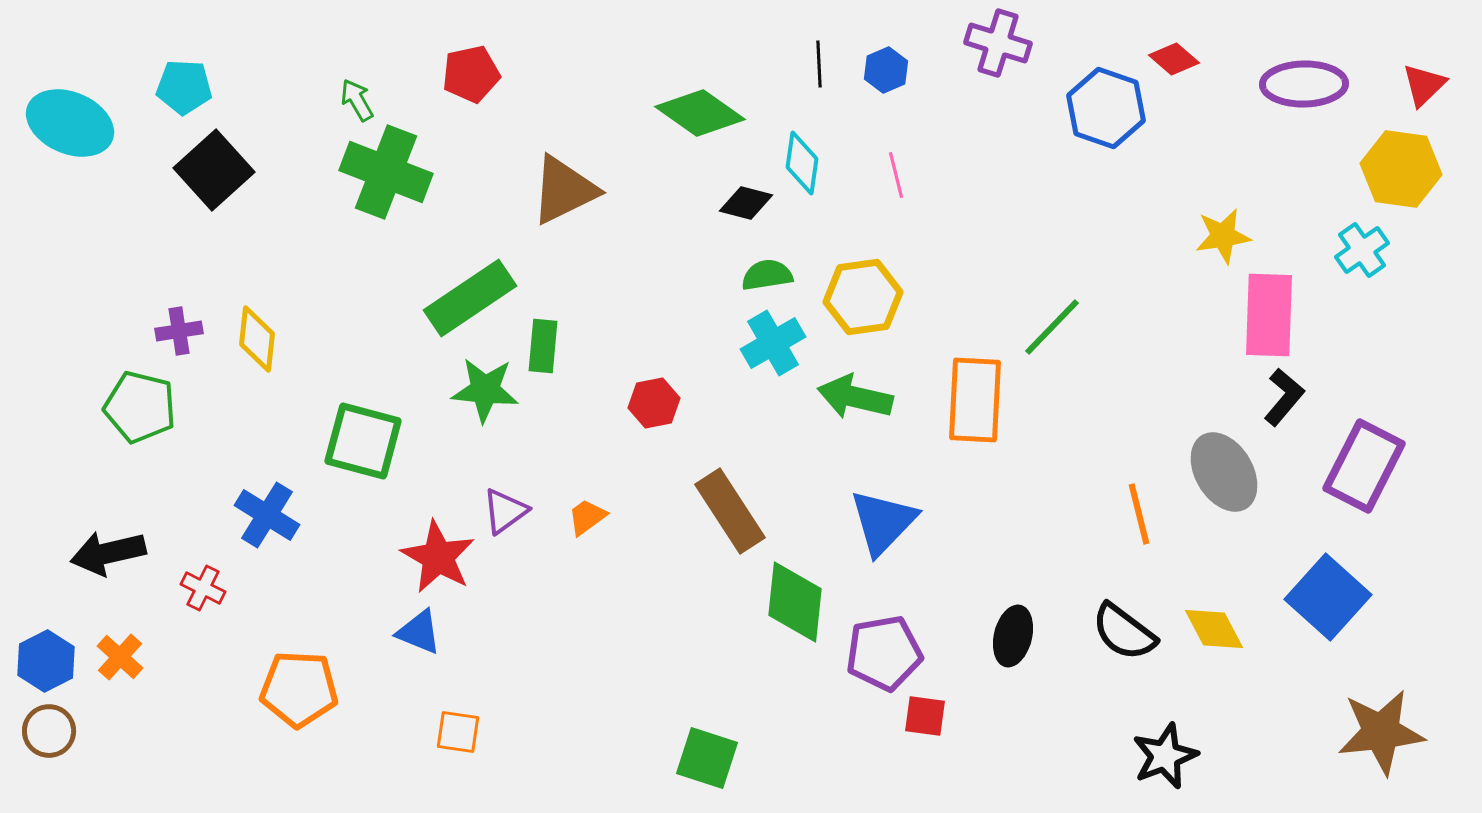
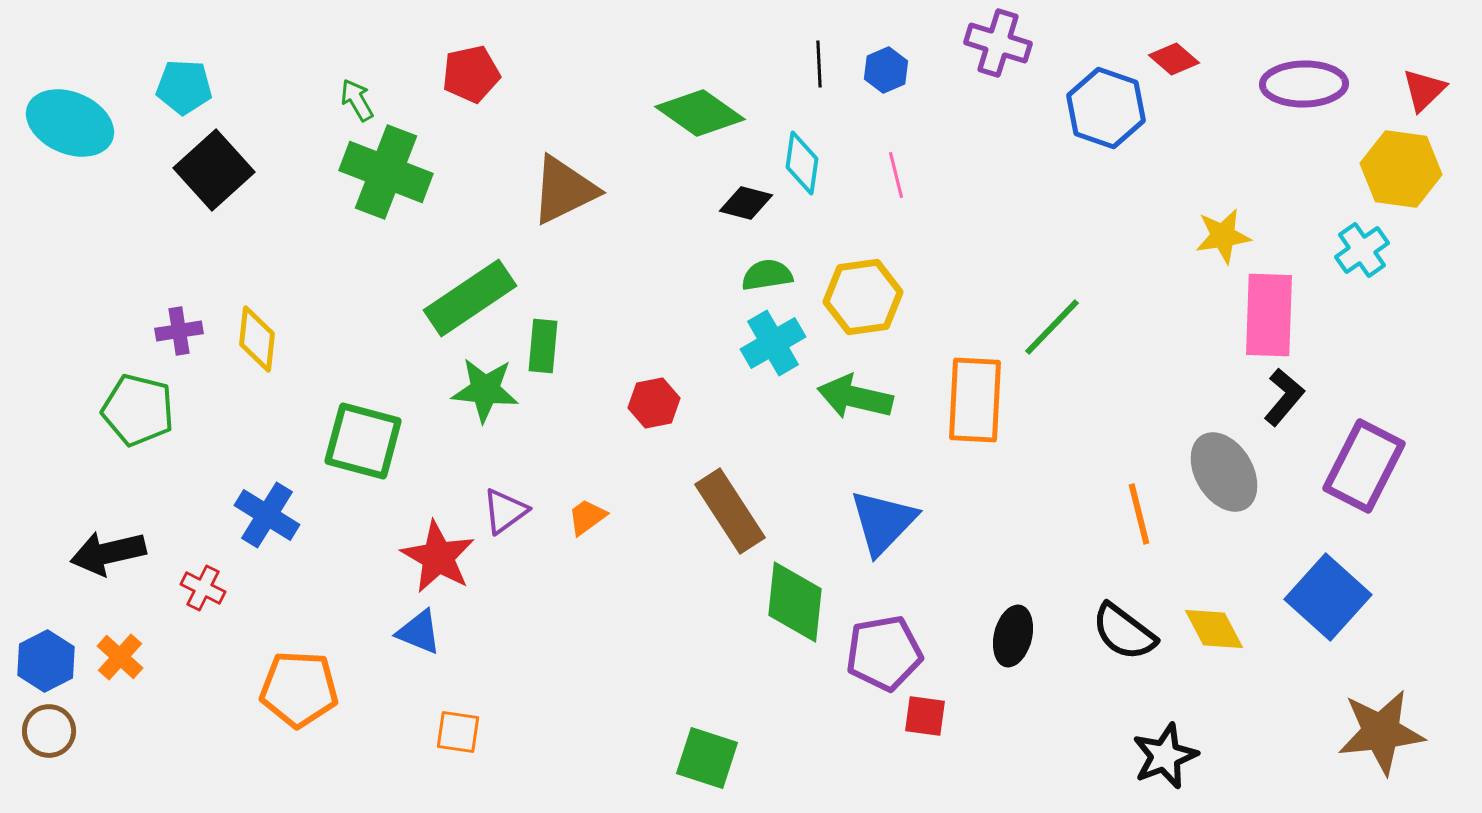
red triangle at (1424, 85): moved 5 px down
green pentagon at (140, 407): moved 2 px left, 3 px down
